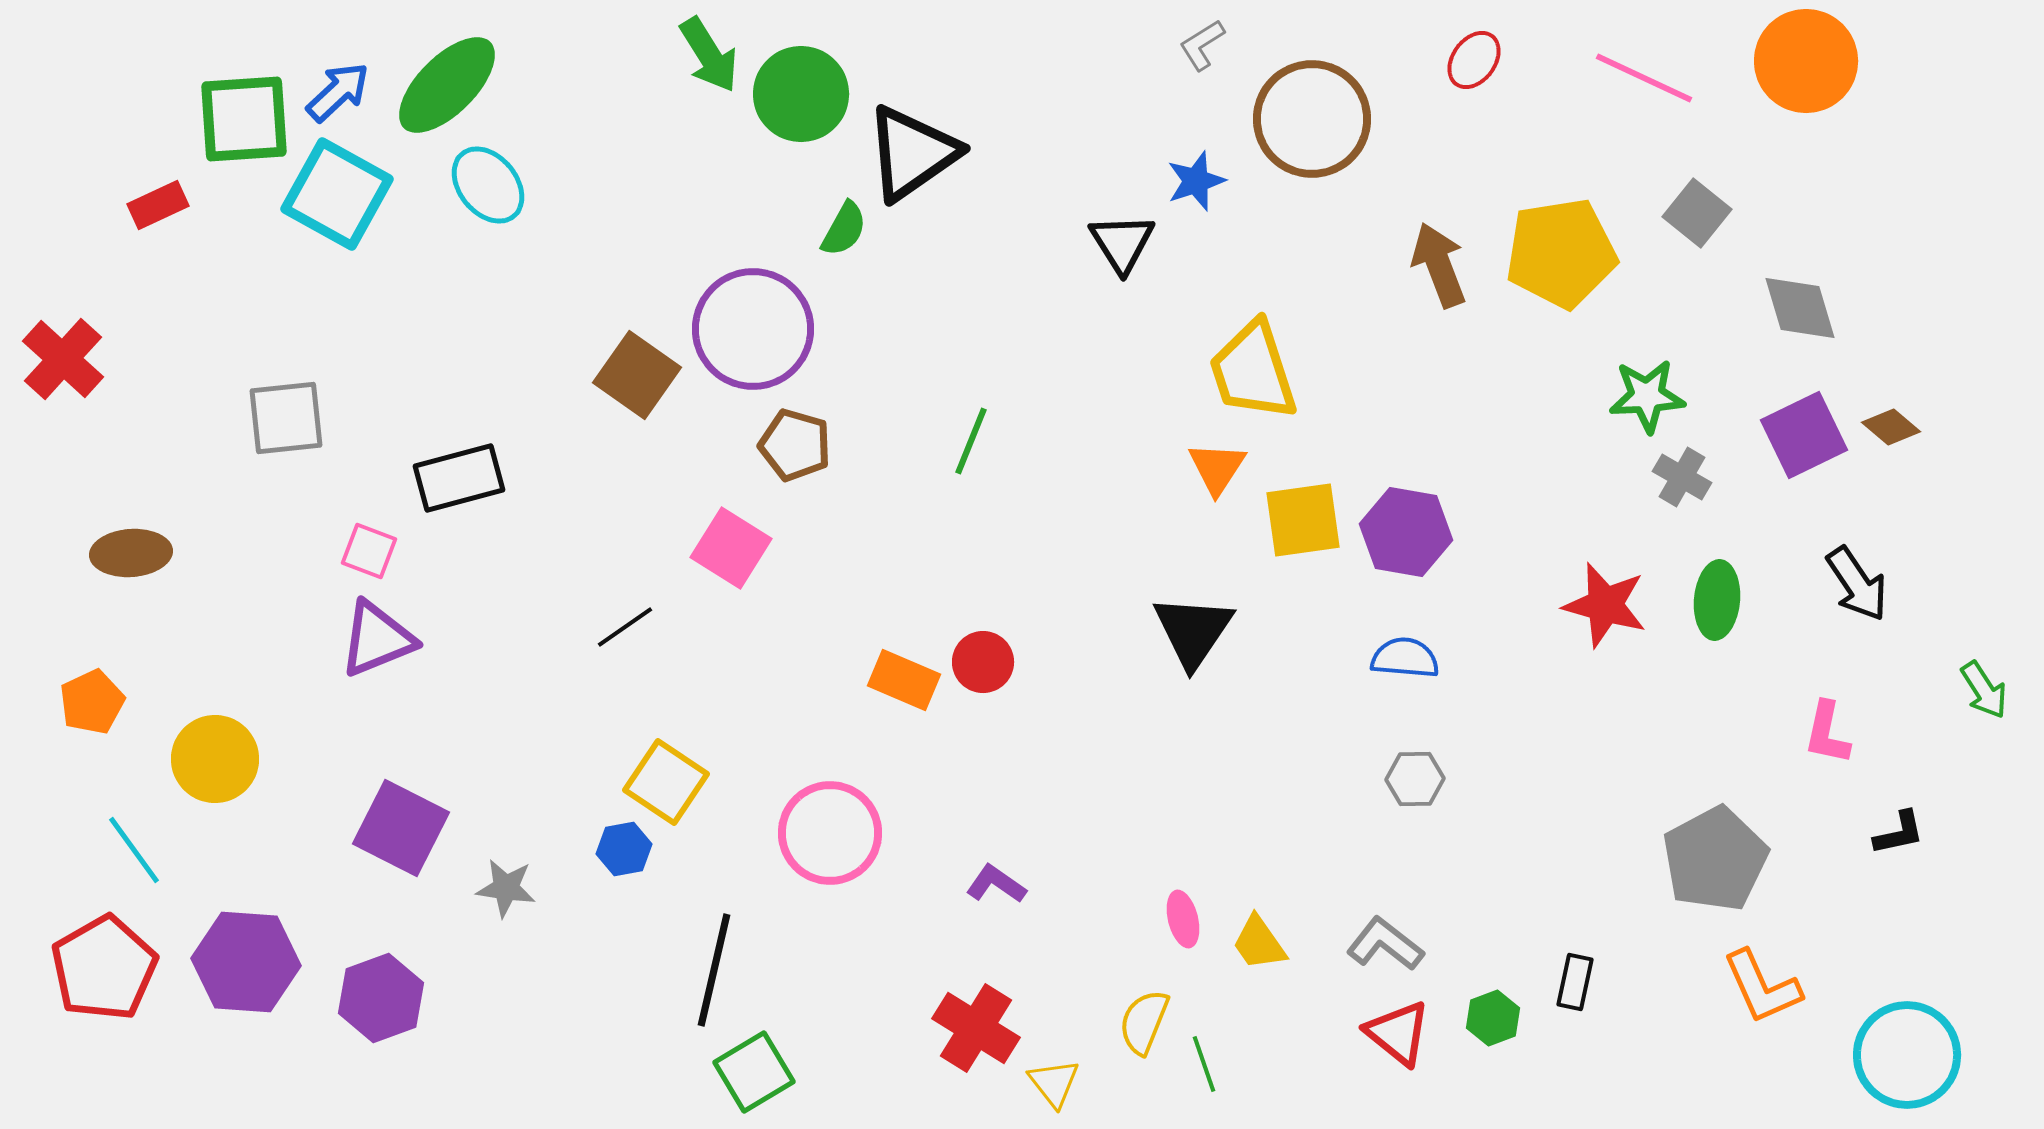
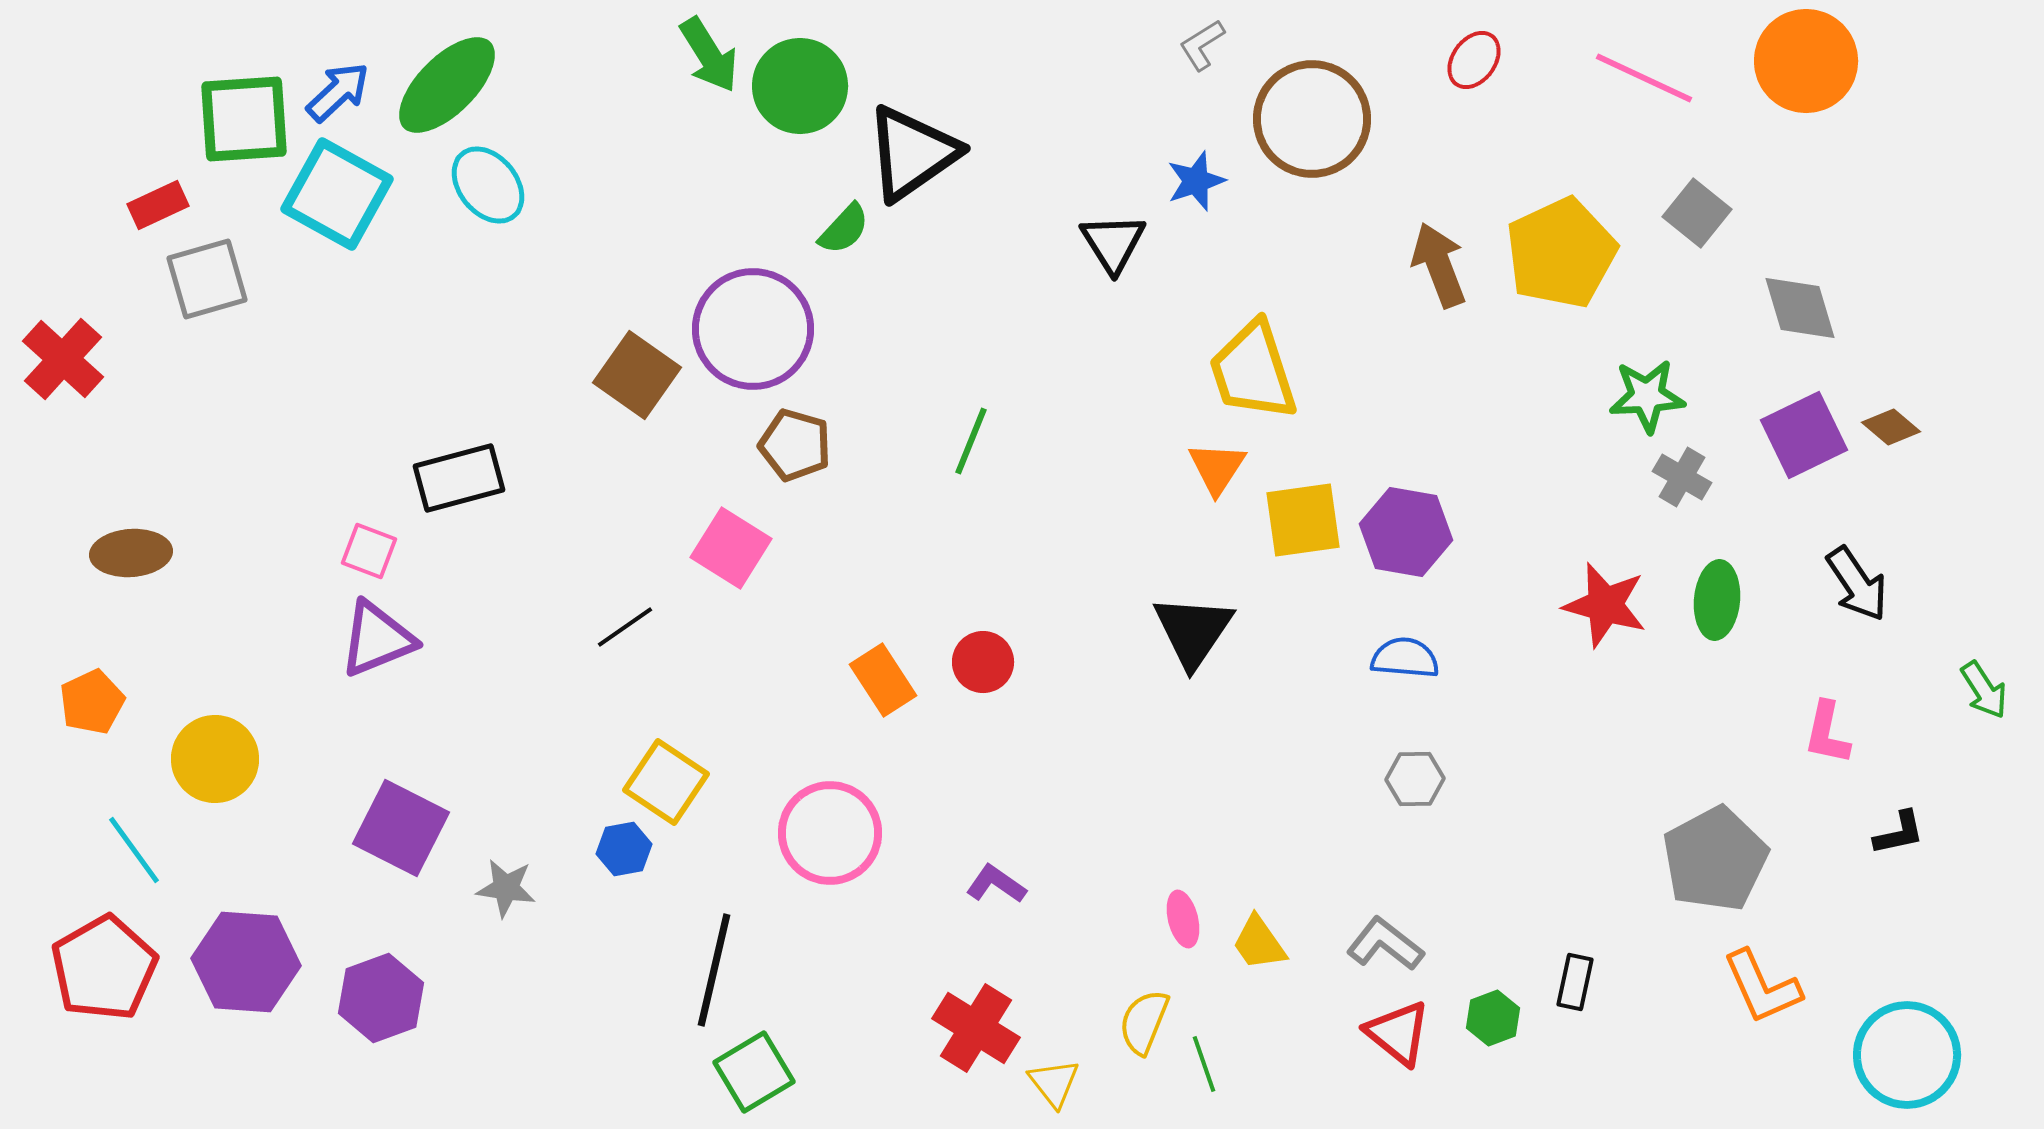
green circle at (801, 94): moved 1 px left, 8 px up
green semicircle at (844, 229): rotated 14 degrees clockwise
black triangle at (1122, 243): moved 9 px left
yellow pentagon at (1561, 253): rotated 16 degrees counterclockwise
gray square at (286, 418): moved 79 px left, 139 px up; rotated 10 degrees counterclockwise
orange rectangle at (904, 680): moved 21 px left; rotated 34 degrees clockwise
